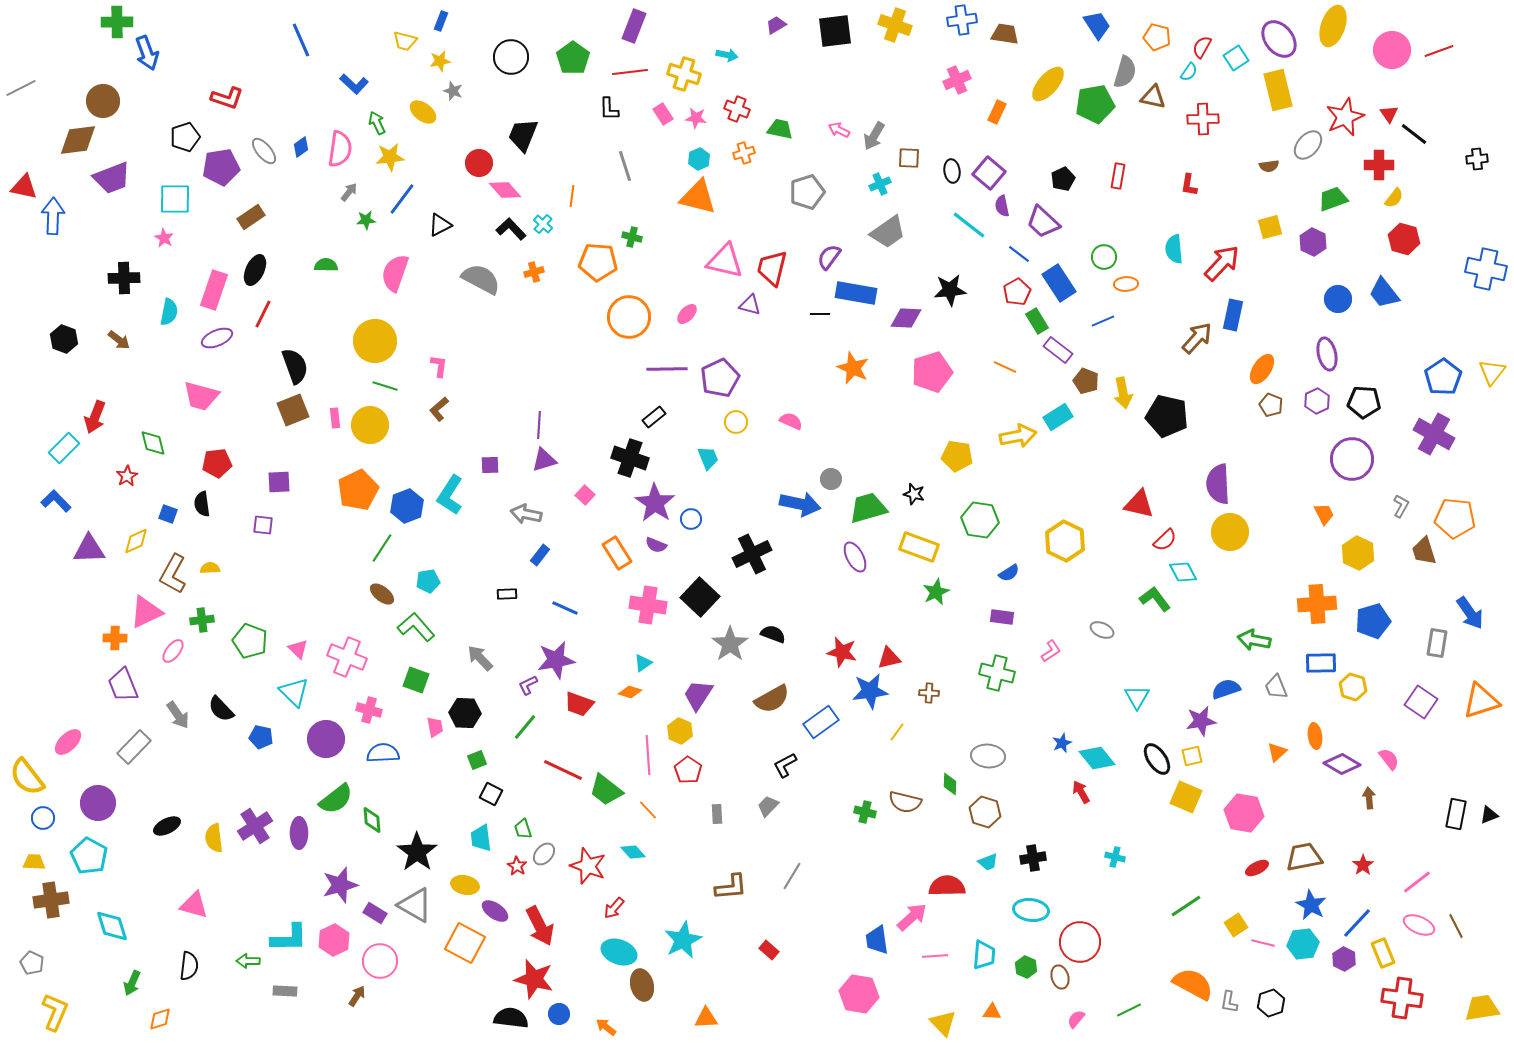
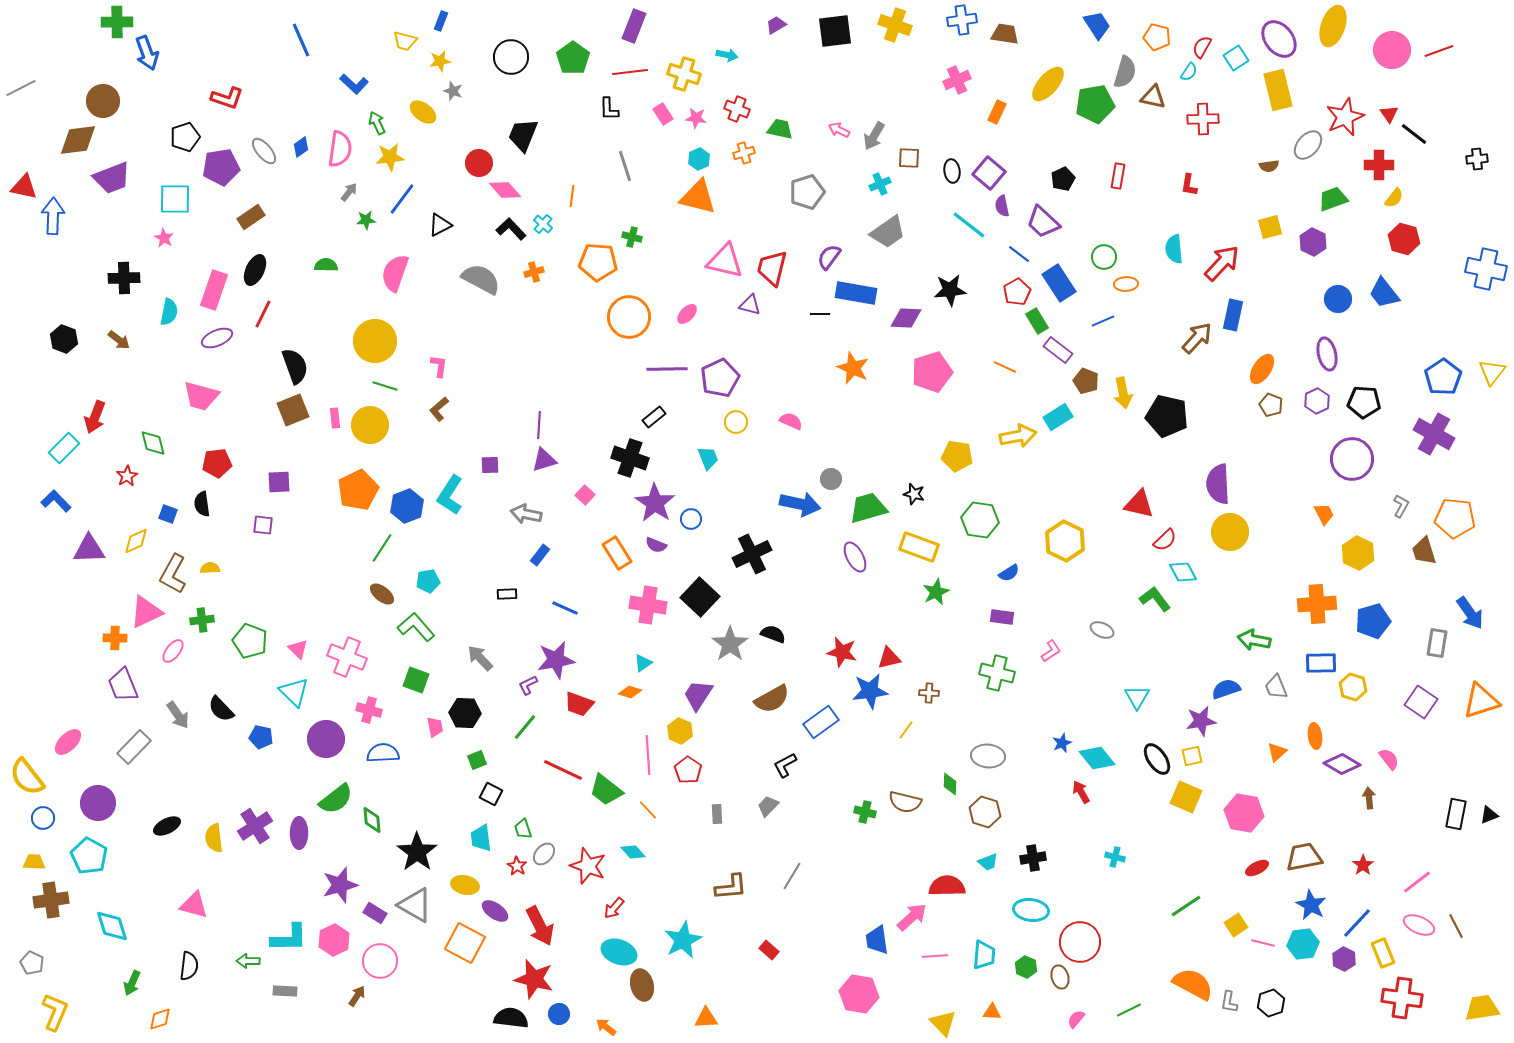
yellow line at (897, 732): moved 9 px right, 2 px up
